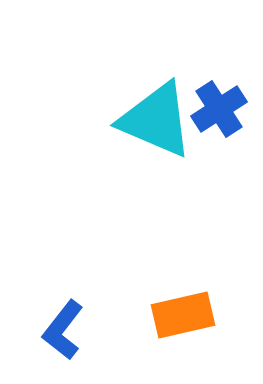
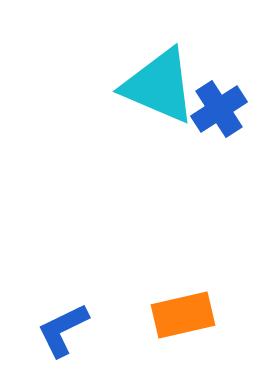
cyan triangle: moved 3 px right, 34 px up
blue L-shape: rotated 26 degrees clockwise
